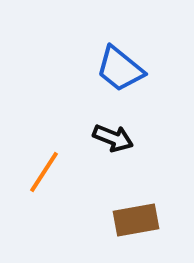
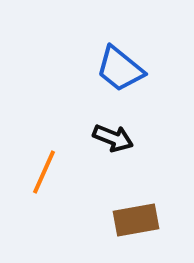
orange line: rotated 9 degrees counterclockwise
